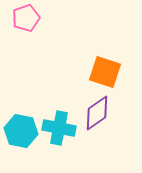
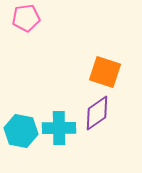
pink pentagon: rotated 12 degrees clockwise
cyan cross: rotated 12 degrees counterclockwise
